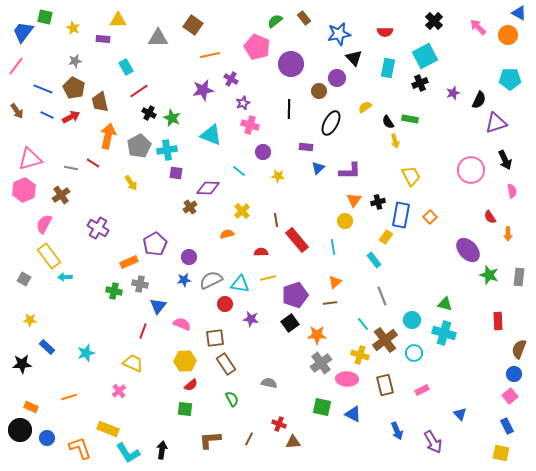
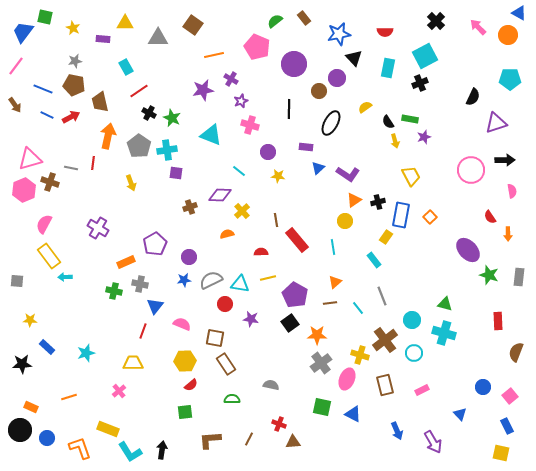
yellow triangle at (118, 20): moved 7 px right, 3 px down
black cross at (434, 21): moved 2 px right
orange line at (210, 55): moved 4 px right
purple circle at (291, 64): moved 3 px right
brown pentagon at (74, 88): moved 3 px up; rotated 15 degrees counterclockwise
purple star at (453, 93): moved 29 px left, 44 px down
black semicircle at (479, 100): moved 6 px left, 3 px up
purple star at (243, 103): moved 2 px left, 2 px up
brown arrow at (17, 111): moved 2 px left, 6 px up
gray pentagon at (139, 146): rotated 10 degrees counterclockwise
purple circle at (263, 152): moved 5 px right
black arrow at (505, 160): rotated 66 degrees counterclockwise
red line at (93, 163): rotated 64 degrees clockwise
purple L-shape at (350, 171): moved 2 px left, 3 px down; rotated 35 degrees clockwise
yellow arrow at (131, 183): rotated 14 degrees clockwise
purple diamond at (208, 188): moved 12 px right, 7 px down
brown cross at (61, 195): moved 11 px left, 13 px up; rotated 36 degrees counterclockwise
orange triangle at (354, 200): rotated 21 degrees clockwise
brown cross at (190, 207): rotated 16 degrees clockwise
orange rectangle at (129, 262): moved 3 px left
gray square at (24, 279): moved 7 px left, 2 px down; rotated 24 degrees counterclockwise
purple pentagon at (295, 295): rotated 25 degrees counterclockwise
blue triangle at (158, 306): moved 3 px left
cyan line at (363, 324): moved 5 px left, 16 px up
brown square at (215, 338): rotated 18 degrees clockwise
brown semicircle at (519, 349): moved 3 px left, 3 px down
yellow trapezoid at (133, 363): rotated 25 degrees counterclockwise
blue circle at (514, 374): moved 31 px left, 13 px down
pink ellipse at (347, 379): rotated 70 degrees counterclockwise
gray semicircle at (269, 383): moved 2 px right, 2 px down
green semicircle at (232, 399): rotated 63 degrees counterclockwise
green square at (185, 409): moved 3 px down; rotated 14 degrees counterclockwise
cyan L-shape at (128, 453): moved 2 px right, 1 px up
